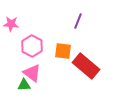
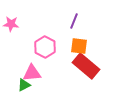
purple line: moved 4 px left
pink hexagon: moved 13 px right, 1 px down
orange square: moved 16 px right, 5 px up
pink triangle: rotated 42 degrees counterclockwise
green triangle: rotated 24 degrees counterclockwise
